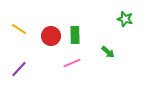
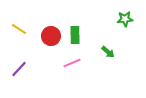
green star: rotated 21 degrees counterclockwise
